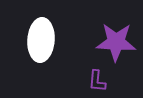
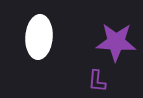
white ellipse: moved 2 px left, 3 px up
